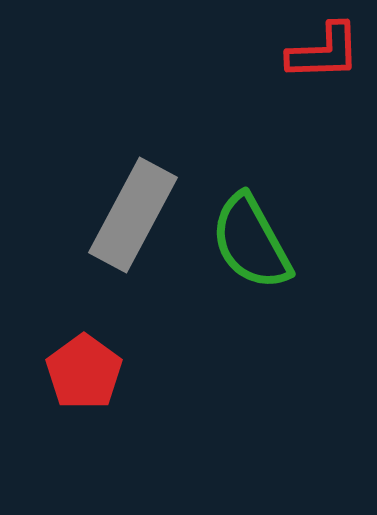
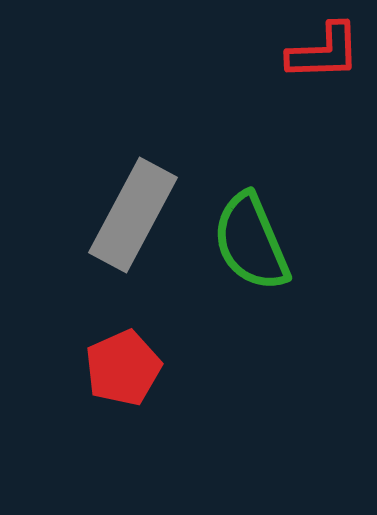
green semicircle: rotated 6 degrees clockwise
red pentagon: moved 39 px right, 4 px up; rotated 12 degrees clockwise
